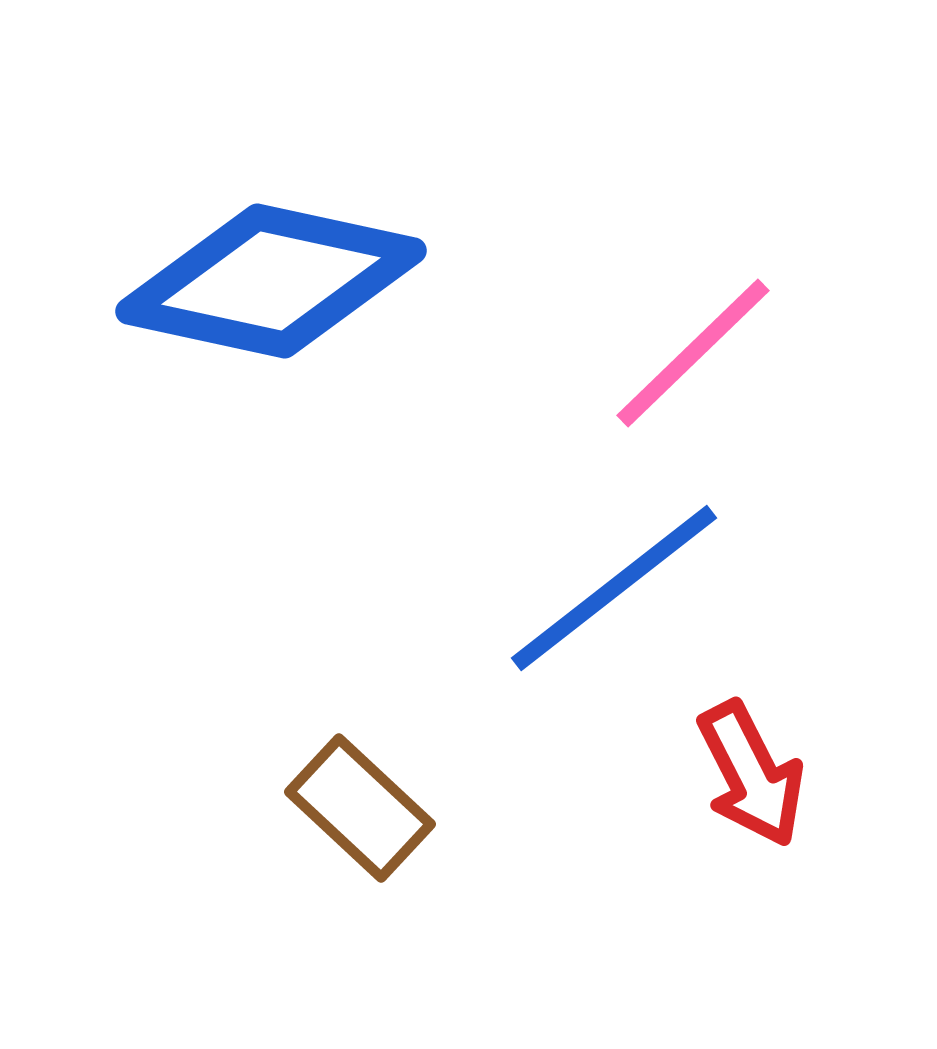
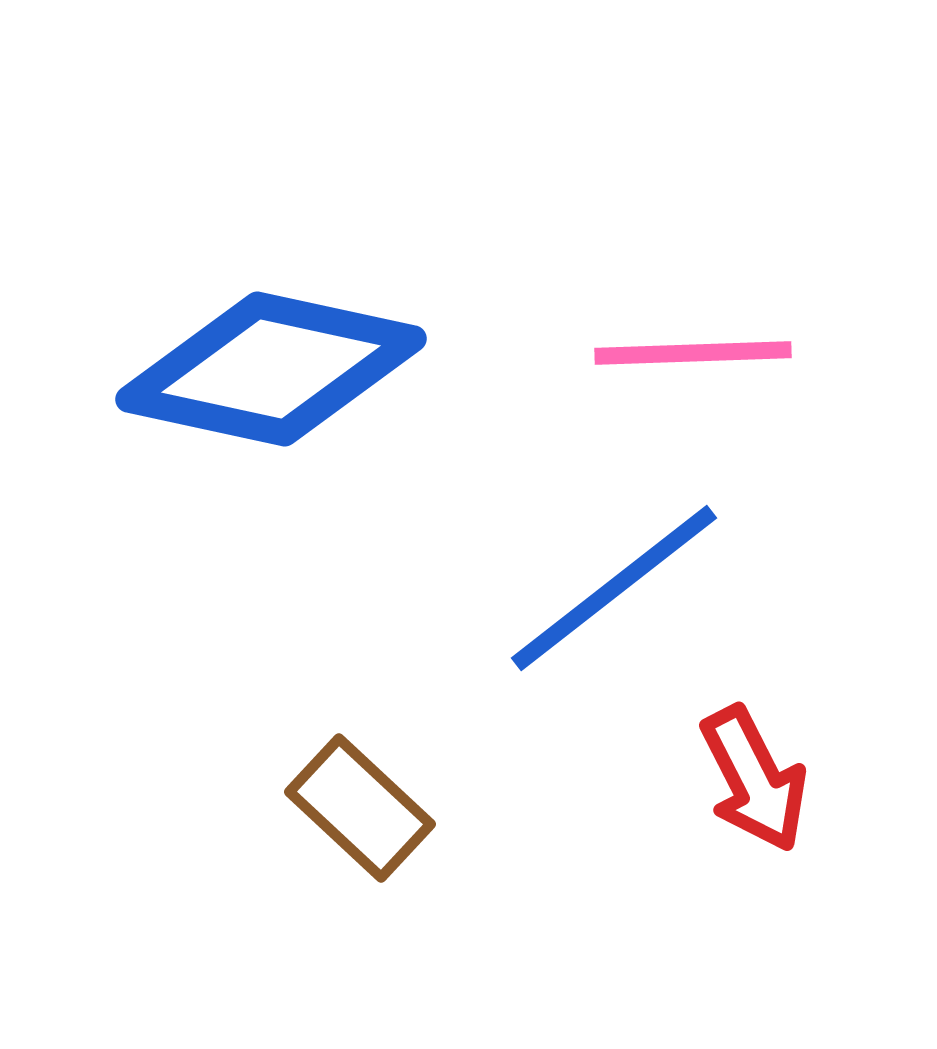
blue diamond: moved 88 px down
pink line: rotated 42 degrees clockwise
red arrow: moved 3 px right, 5 px down
